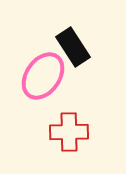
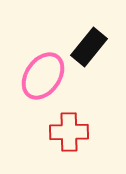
black rectangle: moved 16 px right; rotated 72 degrees clockwise
